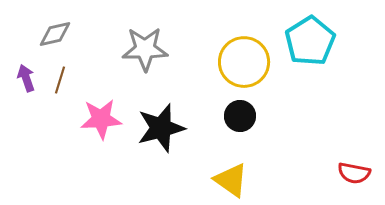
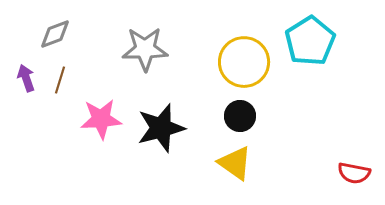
gray diamond: rotated 8 degrees counterclockwise
yellow triangle: moved 4 px right, 17 px up
